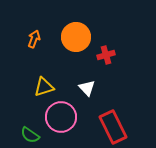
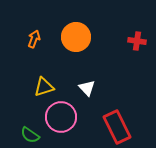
red cross: moved 31 px right, 14 px up; rotated 24 degrees clockwise
red rectangle: moved 4 px right
